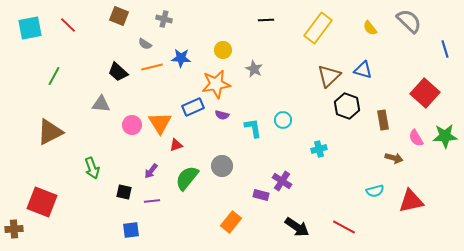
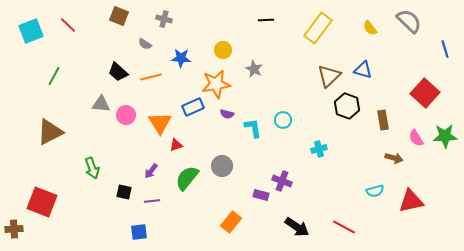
cyan square at (30, 28): moved 1 px right, 3 px down; rotated 10 degrees counterclockwise
orange line at (152, 67): moved 1 px left, 10 px down
purple semicircle at (222, 115): moved 5 px right, 1 px up
pink circle at (132, 125): moved 6 px left, 10 px up
purple cross at (282, 181): rotated 12 degrees counterclockwise
blue square at (131, 230): moved 8 px right, 2 px down
